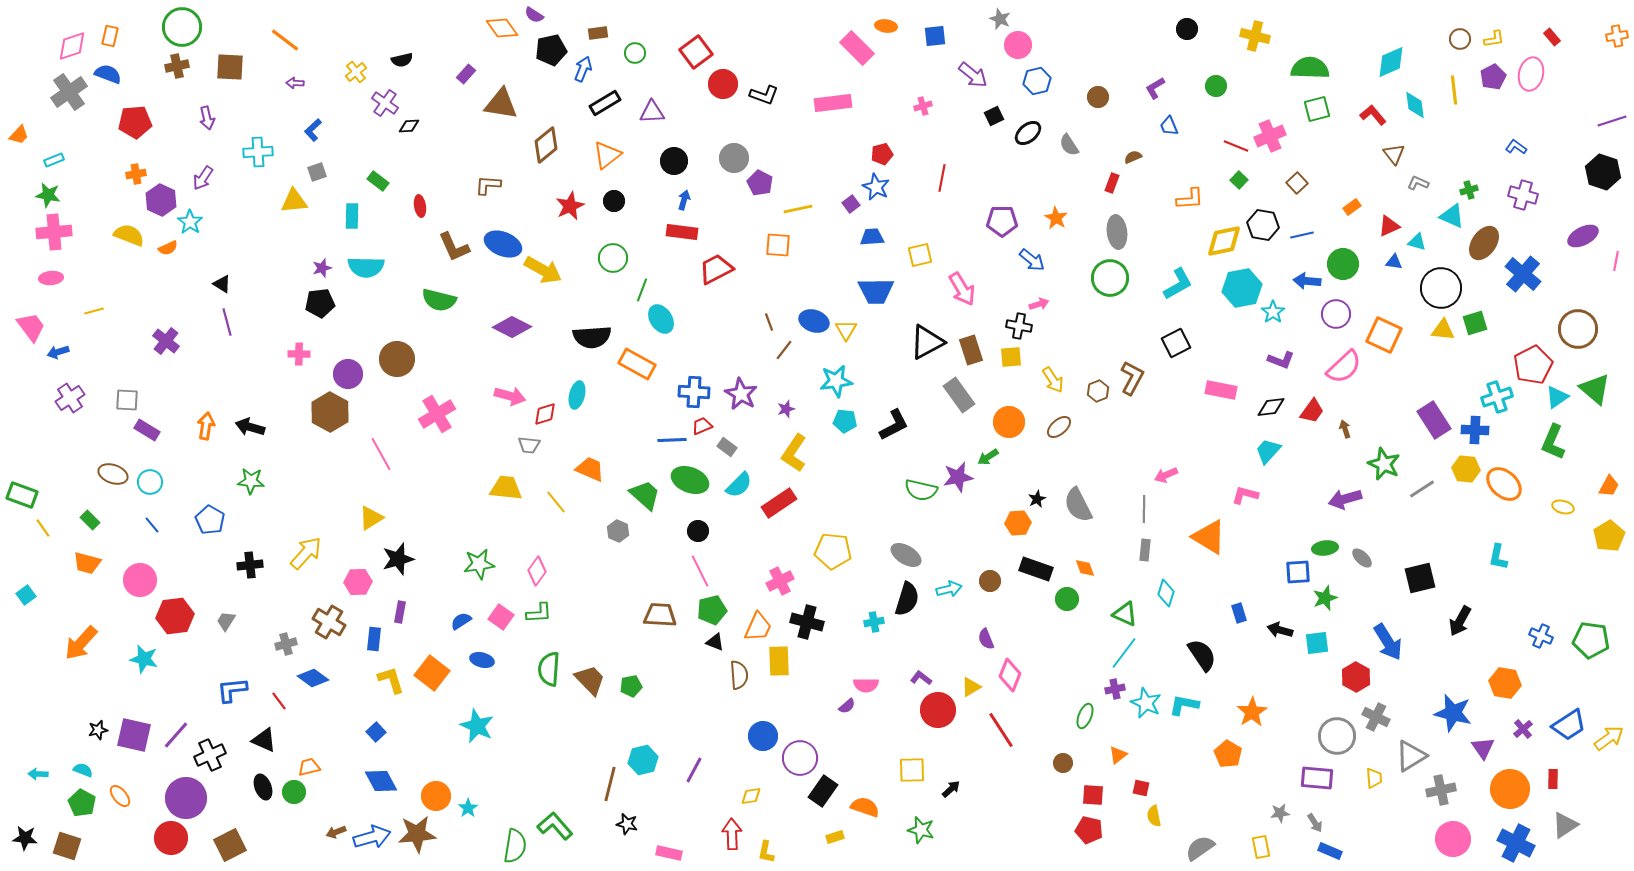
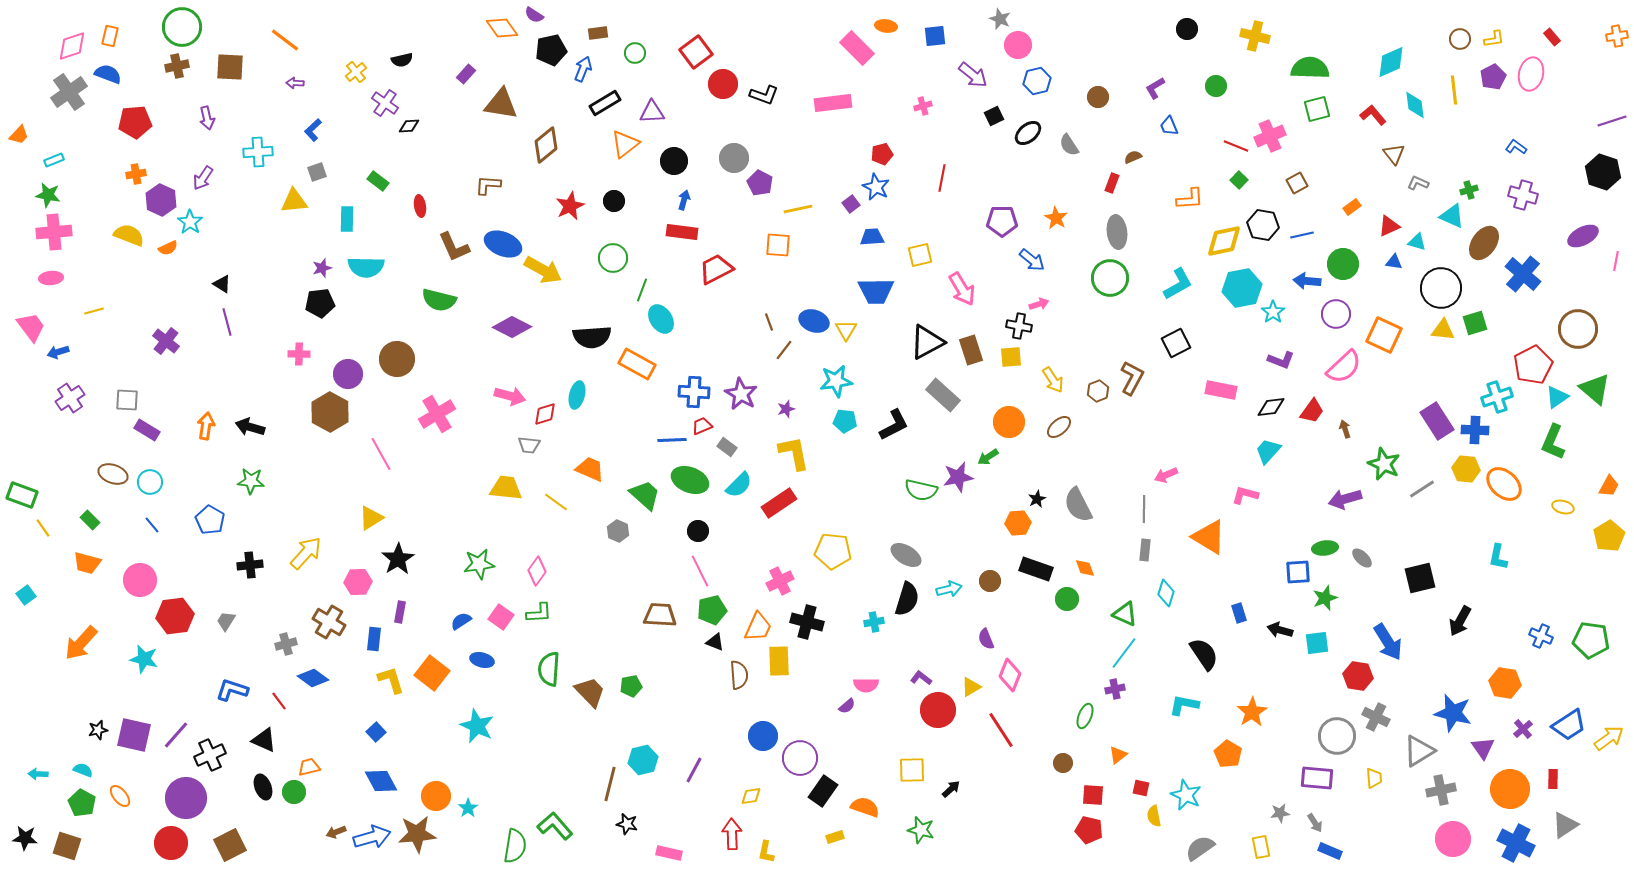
orange triangle at (607, 155): moved 18 px right, 11 px up
brown square at (1297, 183): rotated 15 degrees clockwise
cyan rectangle at (352, 216): moved 5 px left, 3 px down
gray rectangle at (959, 395): moved 16 px left; rotated 12 degrees counterclockwise
purple rectangle at (1434, 420): moved 3 px right, 1 px down
yellow L-shape at (794, 453): rotated 135 degrees clockwise
yellow line at (556, 502): rotated 15 degrees counterclockwise
black star at (398, 559): rotated 16 degrees counterclockwise
black semicircle at (1202, 655): moved 2 px right, 1 px up
red hexagon at (1356, 677): moved 2 px right, 1 px up; rotated 20 degrees counterclockwise
brown trapezoid at (590, 680): moved 12 px down
blue L-shape at (232, 690): rotated 24 degrees clockwise
cyan star at (1146, 703): moved 40 px right, 92 px down
gray triangle at (1411, 756): moved 8 px right, 5 px up
red circle at (171, 838): moved 5 px down
